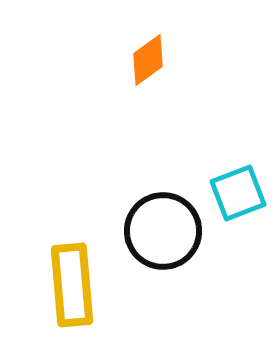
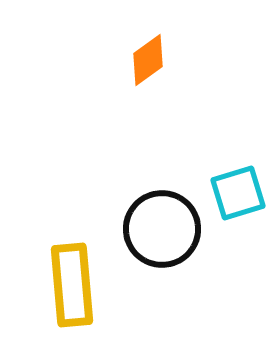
cyan square: rotated 4 degrees clockwise
black circle: moved 1 px left, 2 px up
